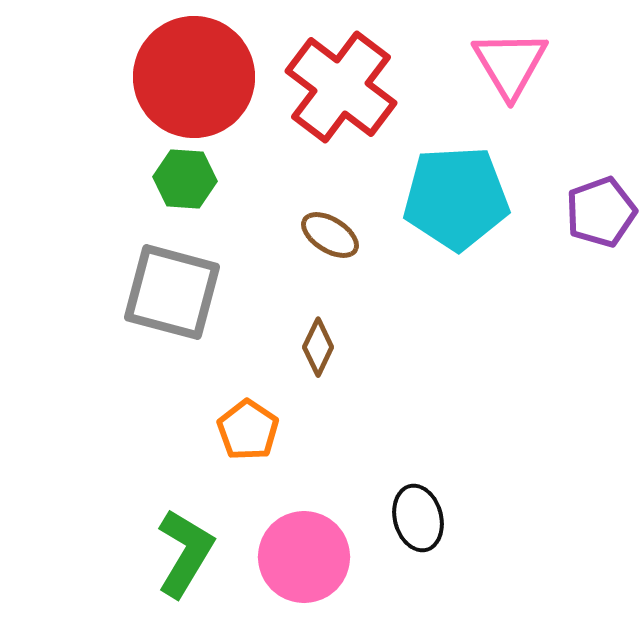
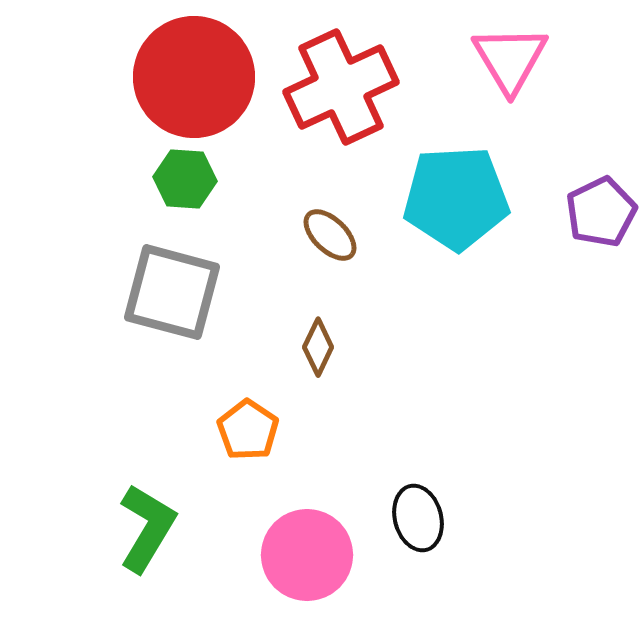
pink triangle: moved 5 px up
red cross: rotated 28 degrees clockwise
purple pentagon: rotated 6 degrees counterclockwise
brown ellipse: rotated 12 degrees clockwise
green L-shape: moved 38 px left, 25 px up
pink circle: moved 3 px right, 2 px up
